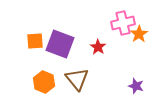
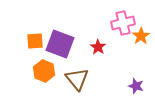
orange star: moved 2 px right, 2 px down
orange hexagon: moved 11 px up
